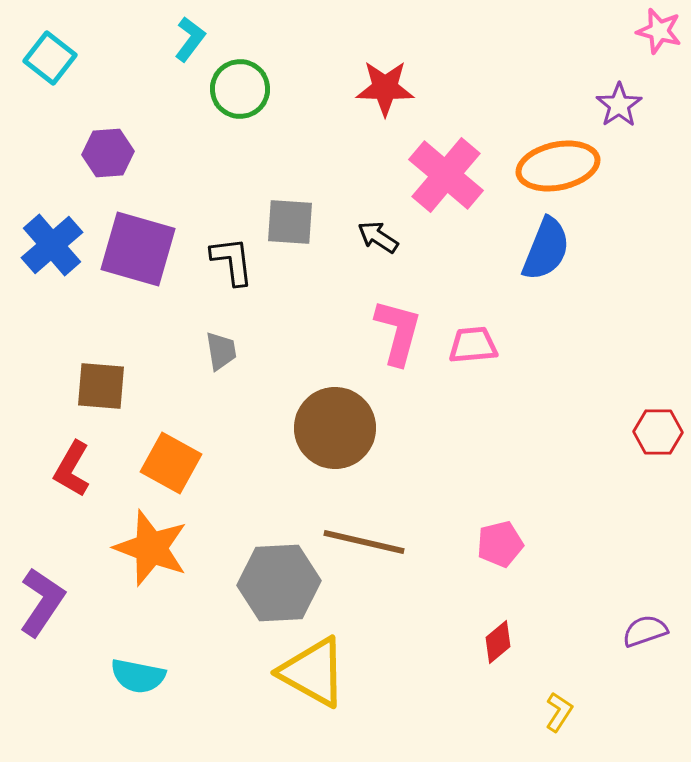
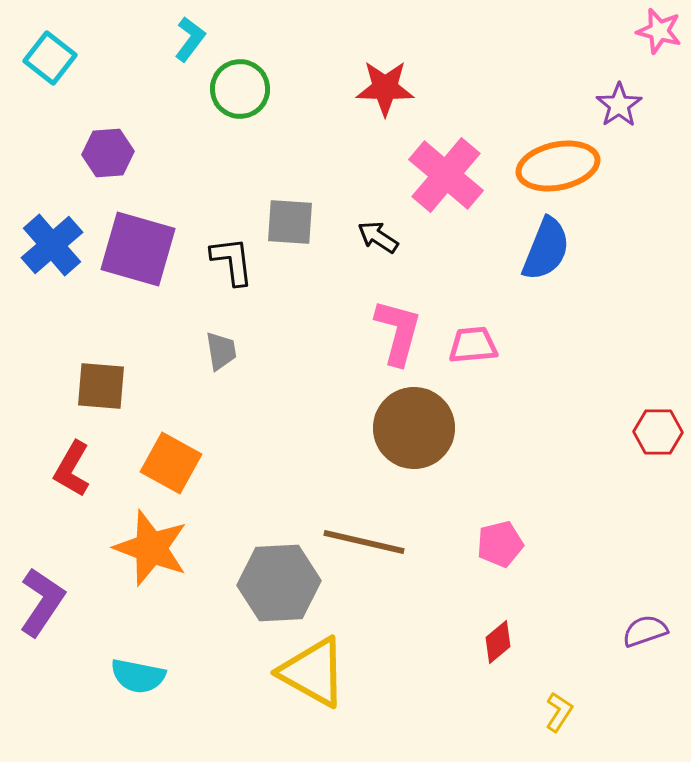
brown circle: moved 79 px right
